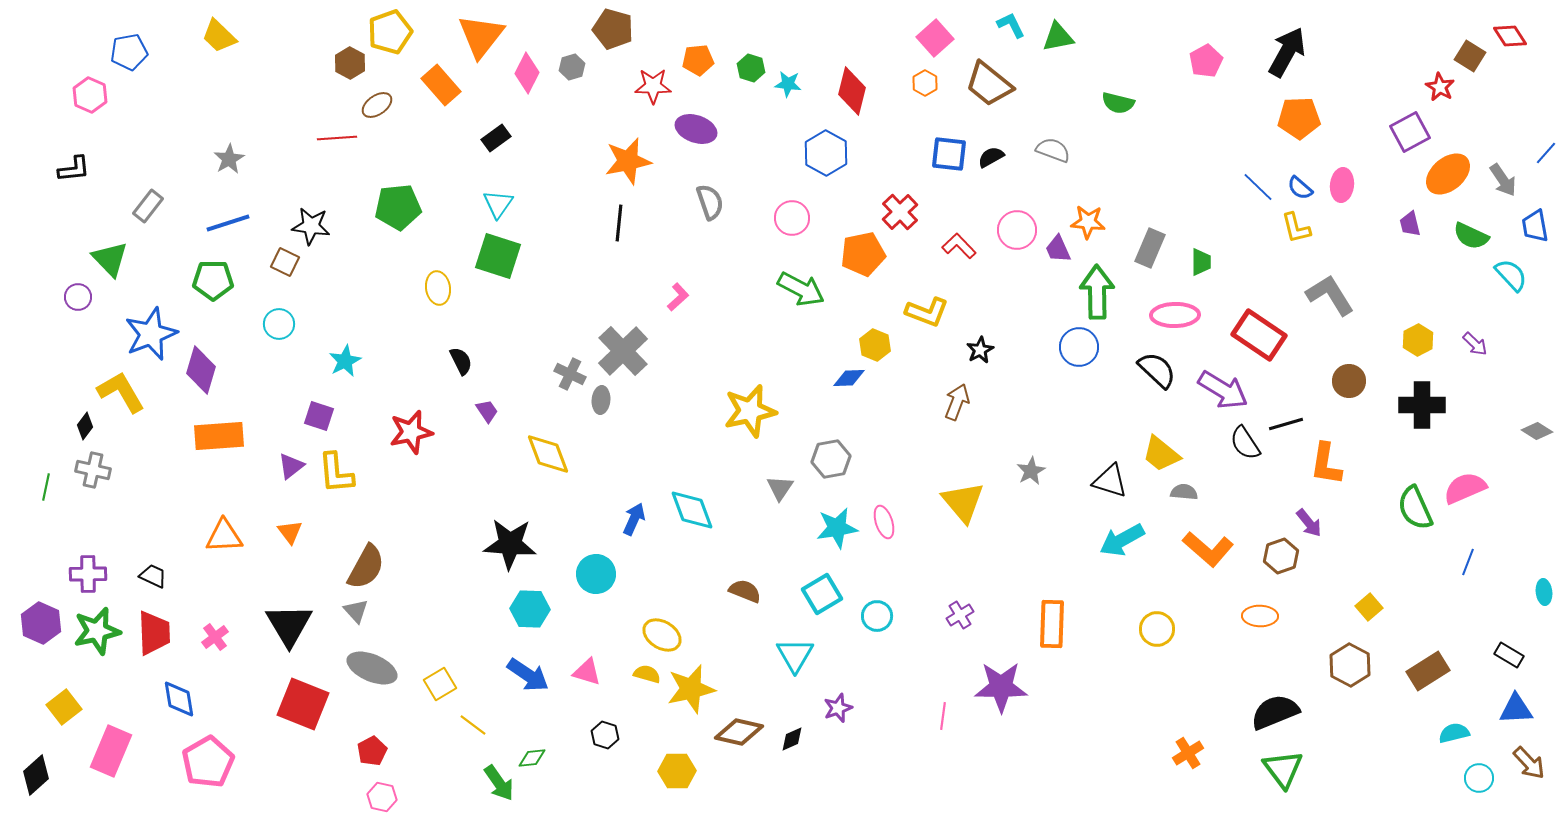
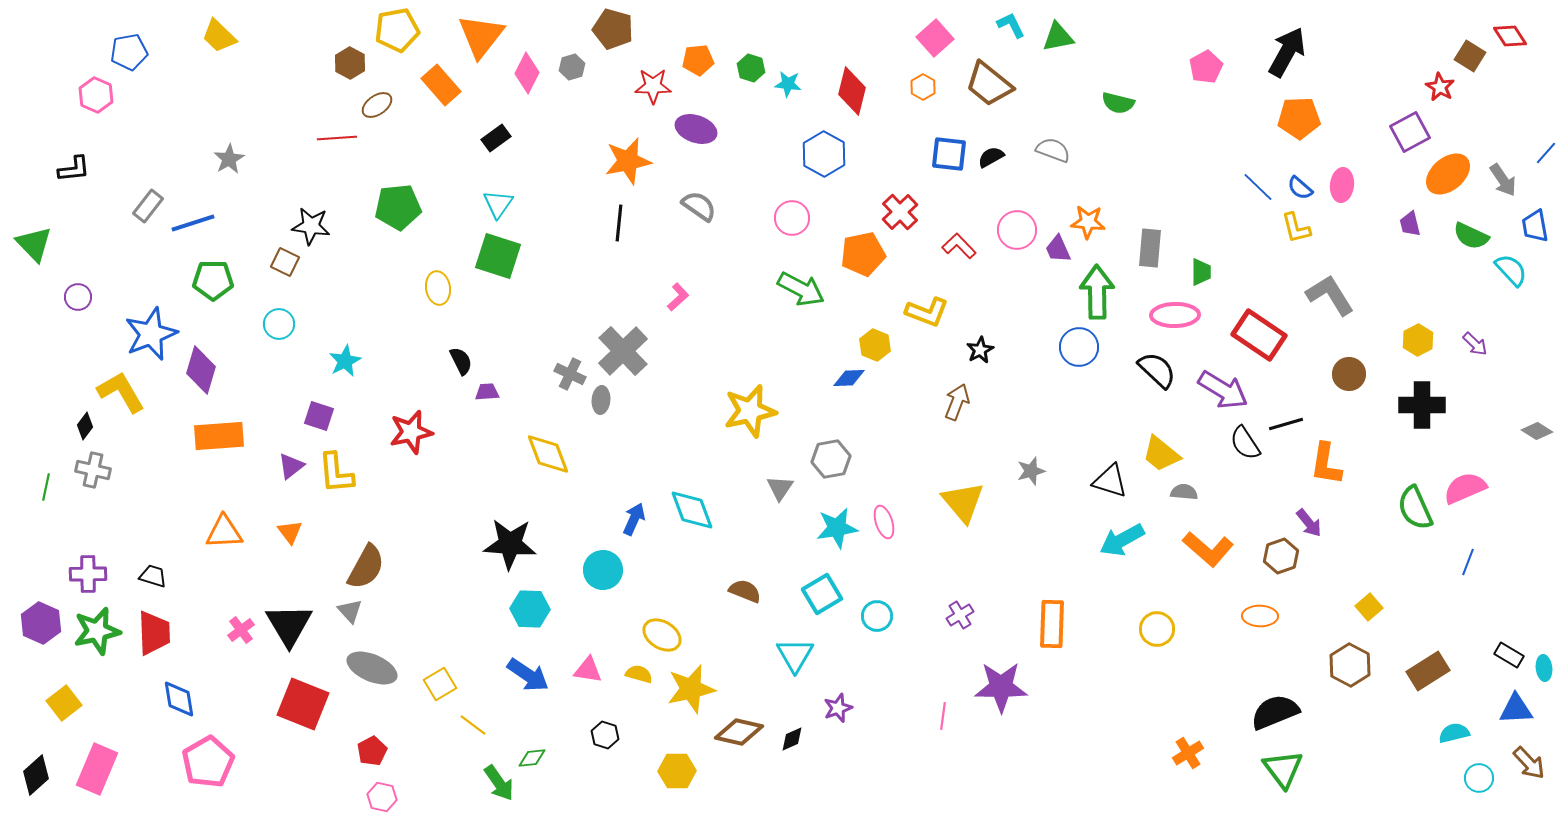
yellow pentagon at (390, 32): moved 7 px right, 2 px up; rotated 9 degrees clockwise
pink pentagon at (1206, 61): moved 6 px down
orange hexagon at (925, 83): moved 2 px left, 4 px down
pink hexagon at (90, 95): moved 6 px right
blue hexagon at (826, 153): moved 2 px left, 1 px down
gray semicircle at (710, 202): moved 11 px left, 4 px down; rotated 36 degrees counterclockwise
blue line at (228, 223): moved 35 px left
gray rectangle at (1150, 248): rotated 18 degrees counterclockwise
green triangle at (110, 259): moved 76 px left, 15 px up
green trapezoid at (1201, 262): moved 10 px down
cyan semicircle at (1511, 275): moved 5 px up
brown circle at (1349, 381): moved 7 px up
purple trapezoid at (487, 411): moved 19 px up; rotated 60 degrees counterclockwise
gray star at (1031, 471): rotated 12 degrees clockwise
orange triangle at (224, 536): moved 4 px up
cyan circle at (596, 574): moved 7 px right, 4 px up
black trapezoid at (153, 576): rotated 8 degrees counterclockwise
cyan ellipse at (1544, 592): moved 76 px down
gray triangle at (356, 611): moved 6 px left
pink cross at (215, 637): moved 26 px right, 7 px up
pink triangle at (587, 672): moved 1 px right, 2 px up; rotated 8 degrees counterclockwise
yellow semicircle at (647, 674): moved 8 px left
yellow square at (64, 707): moved 4 px up
pink rectangle at (111, 751): moved 14 px left, 18 px down
